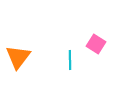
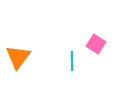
cyan line: moved 2 px right, 1 px down
